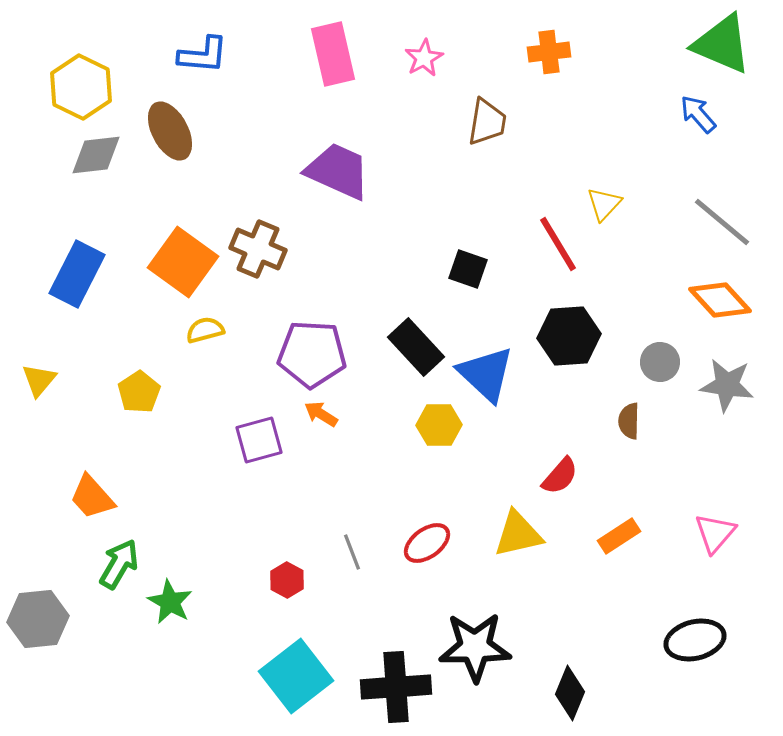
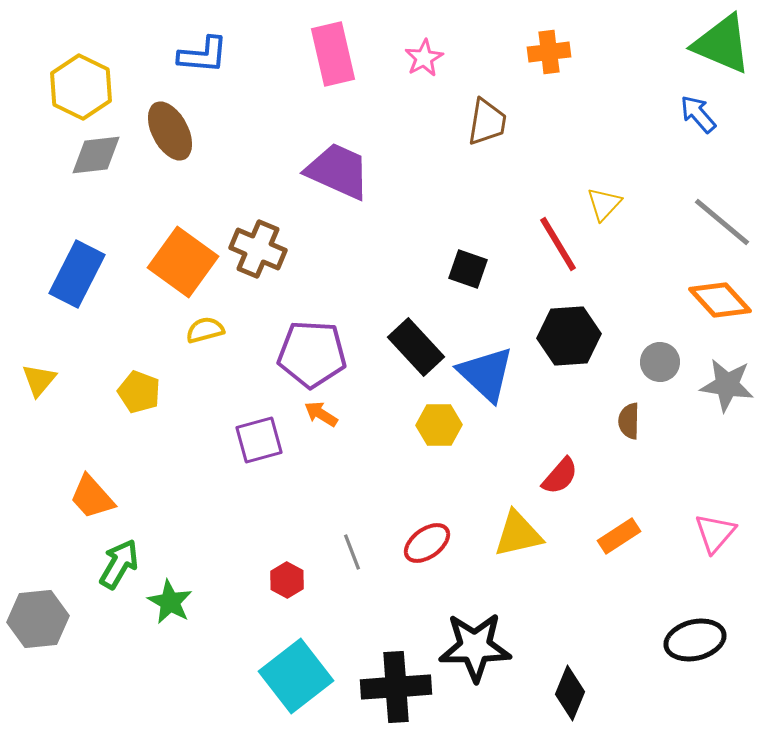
yellow pentagon at (139, 392): rotated 18 degrees counterclockwise
